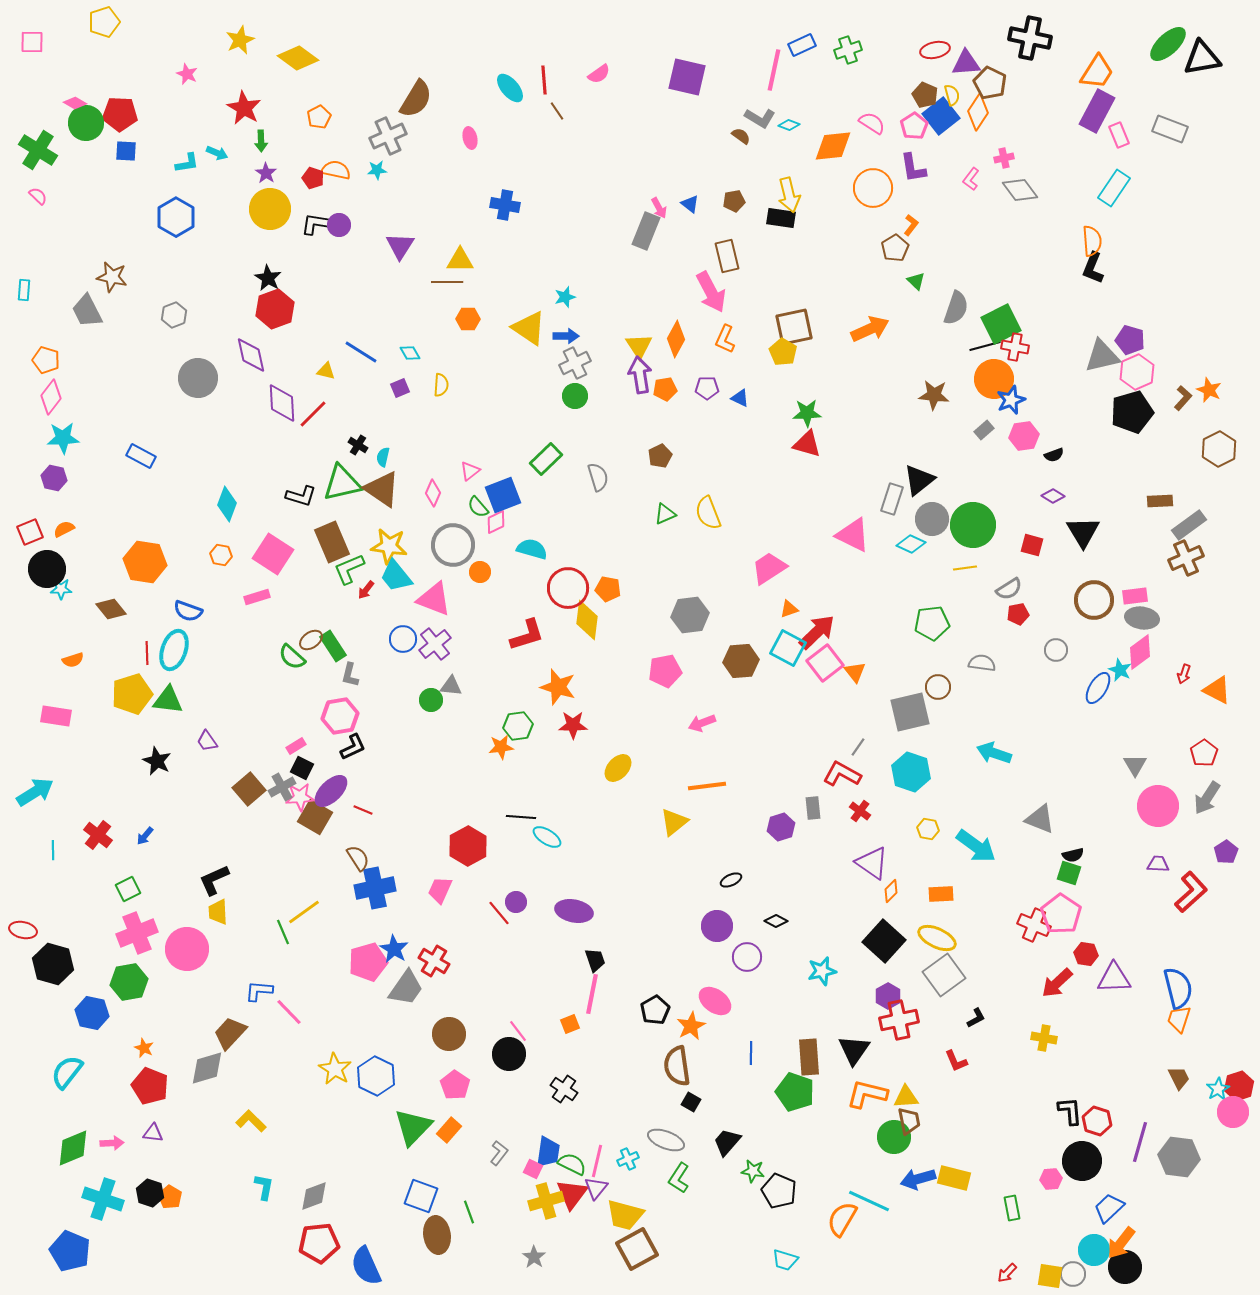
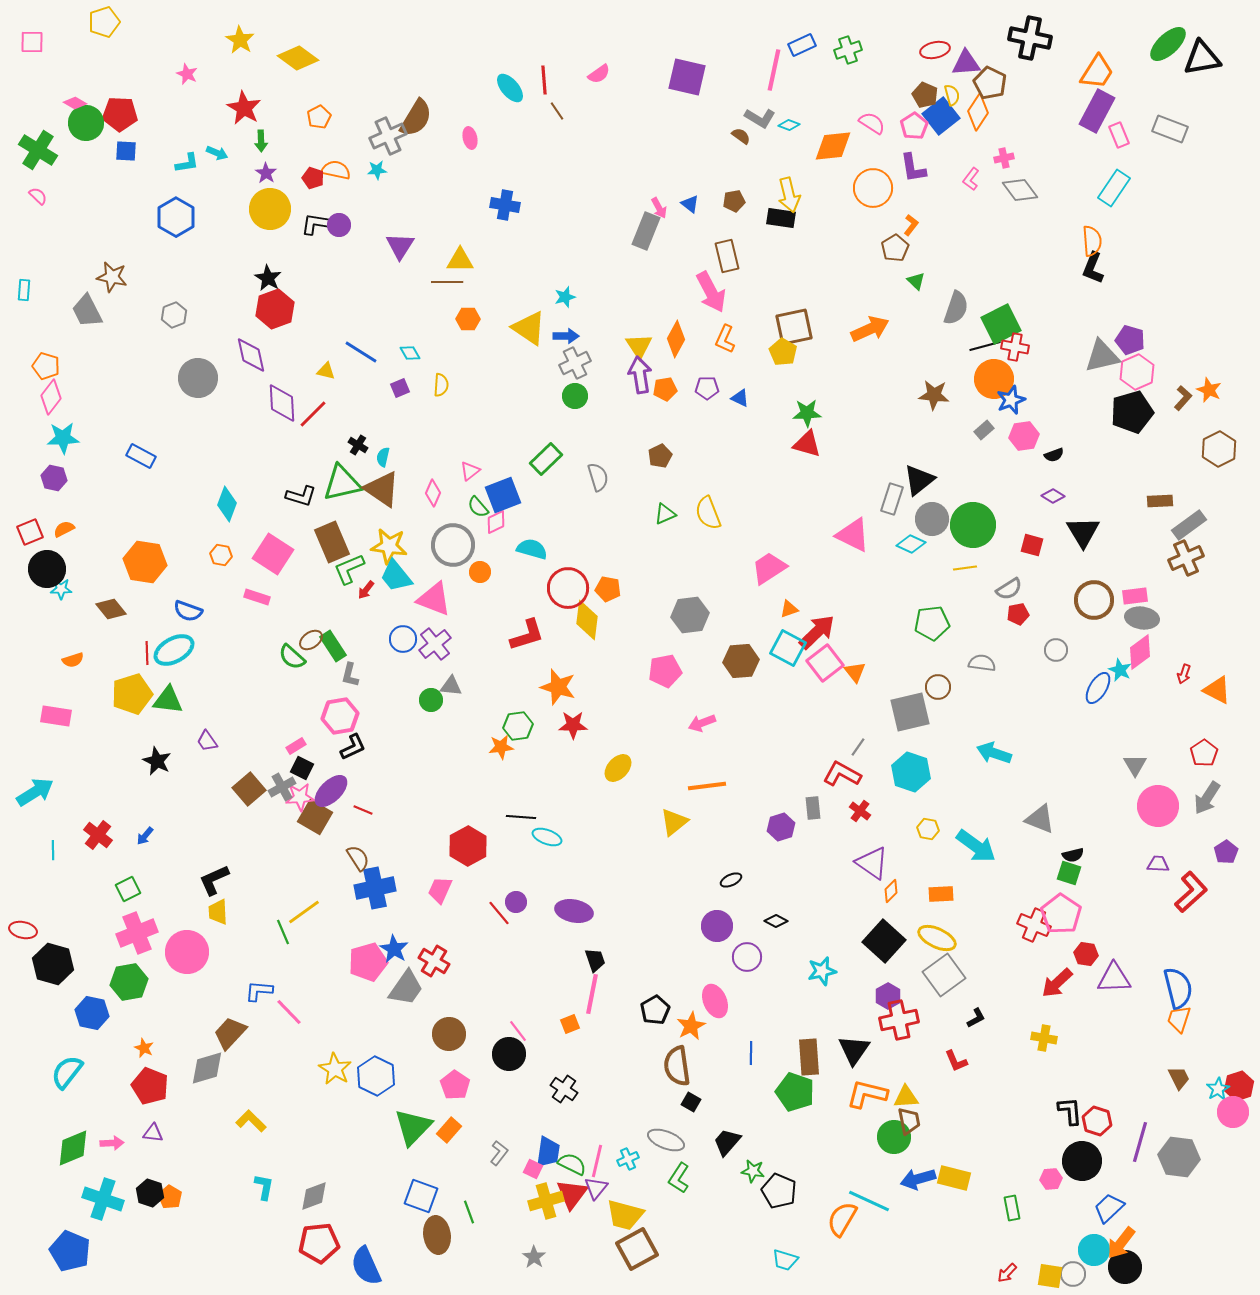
yellow star at (240, 40): rotated 16 degrees counterclockwise
brown semicircle at (416, 99): moved 19 px down
orange pentagon at (46, 360): moved 6 px down
pink rectangle at (257, 597): rotated 35 degrees clockwise
cyan ellipse at (174, 650): rotated 42 degrees clockwise
cyan ellipse at (547, 837): rotated 12 degrees counterclockwise
pink circle at (187, 949): moved 3 px down
pink ellipse at (715, 1001): rotated 32 degrees clockwise
